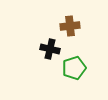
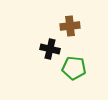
green pentagon: rotated 25 degrees clockwise
